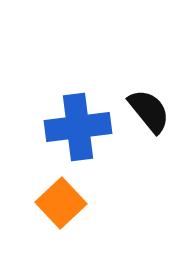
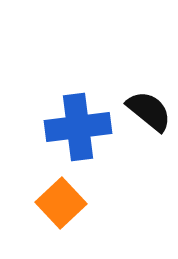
black semicircle: rotated 12 degrees counterclockwise
